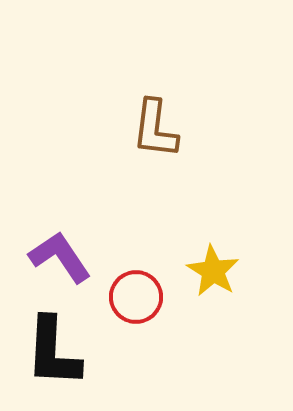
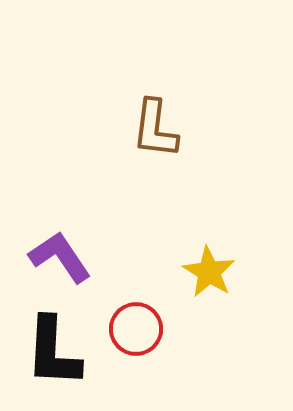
yellow star: moved 4 px left, 1 px down
red circle: moved 32 px down
